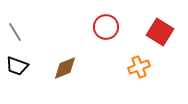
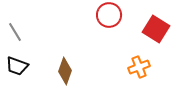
red circle: moved 3 px right, 12 px up
red square: moved 4 px left, 3 px up
brown diamond: moved 3 px down; rotated 48 degrees counterclockwise
